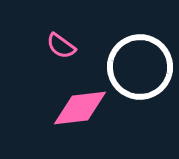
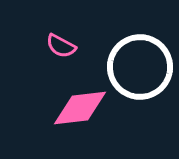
pink semicircle: rotated 8 degrees counterclockwise
